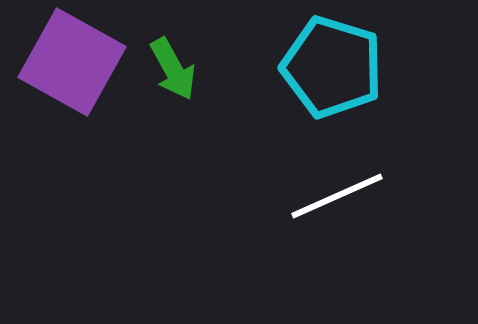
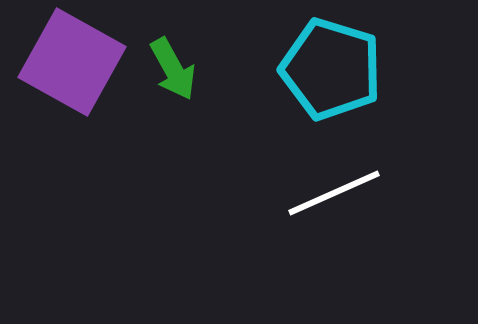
cyan pentagon: moved 1 px left, 2 px down
white line: moved 3 px left, 3 px up
